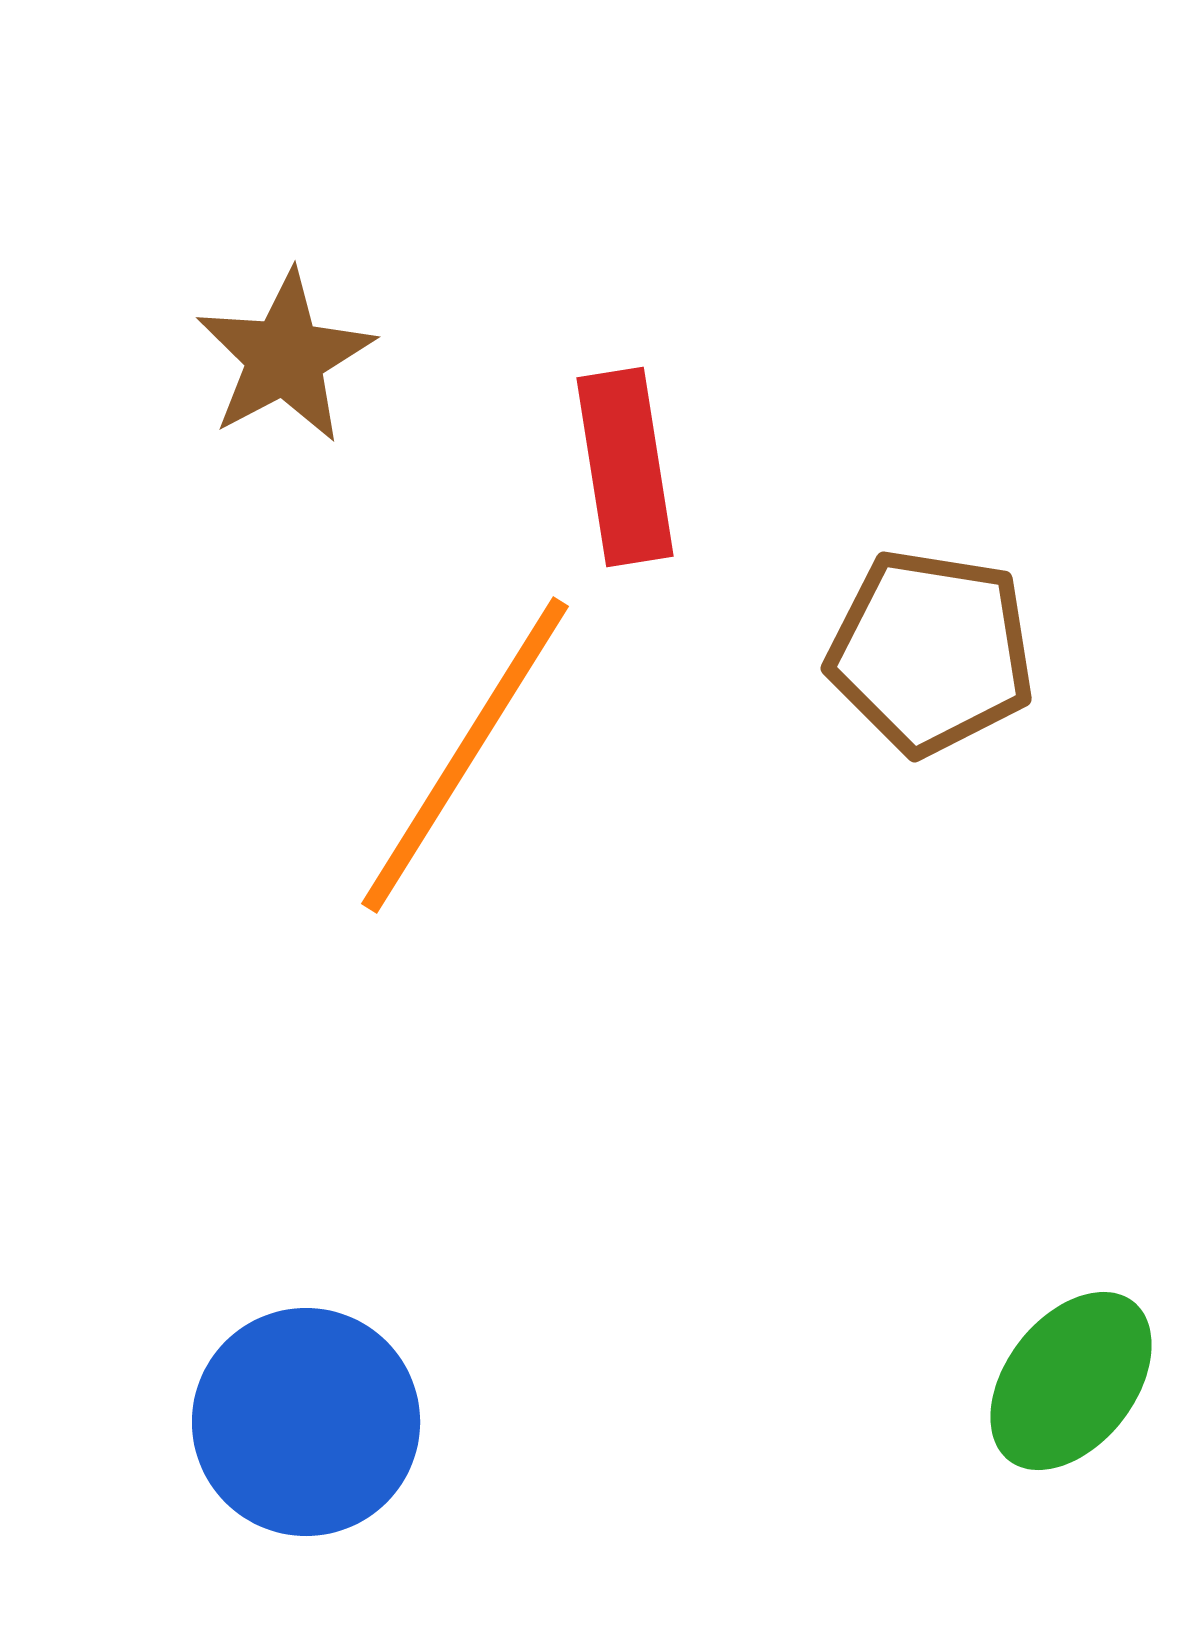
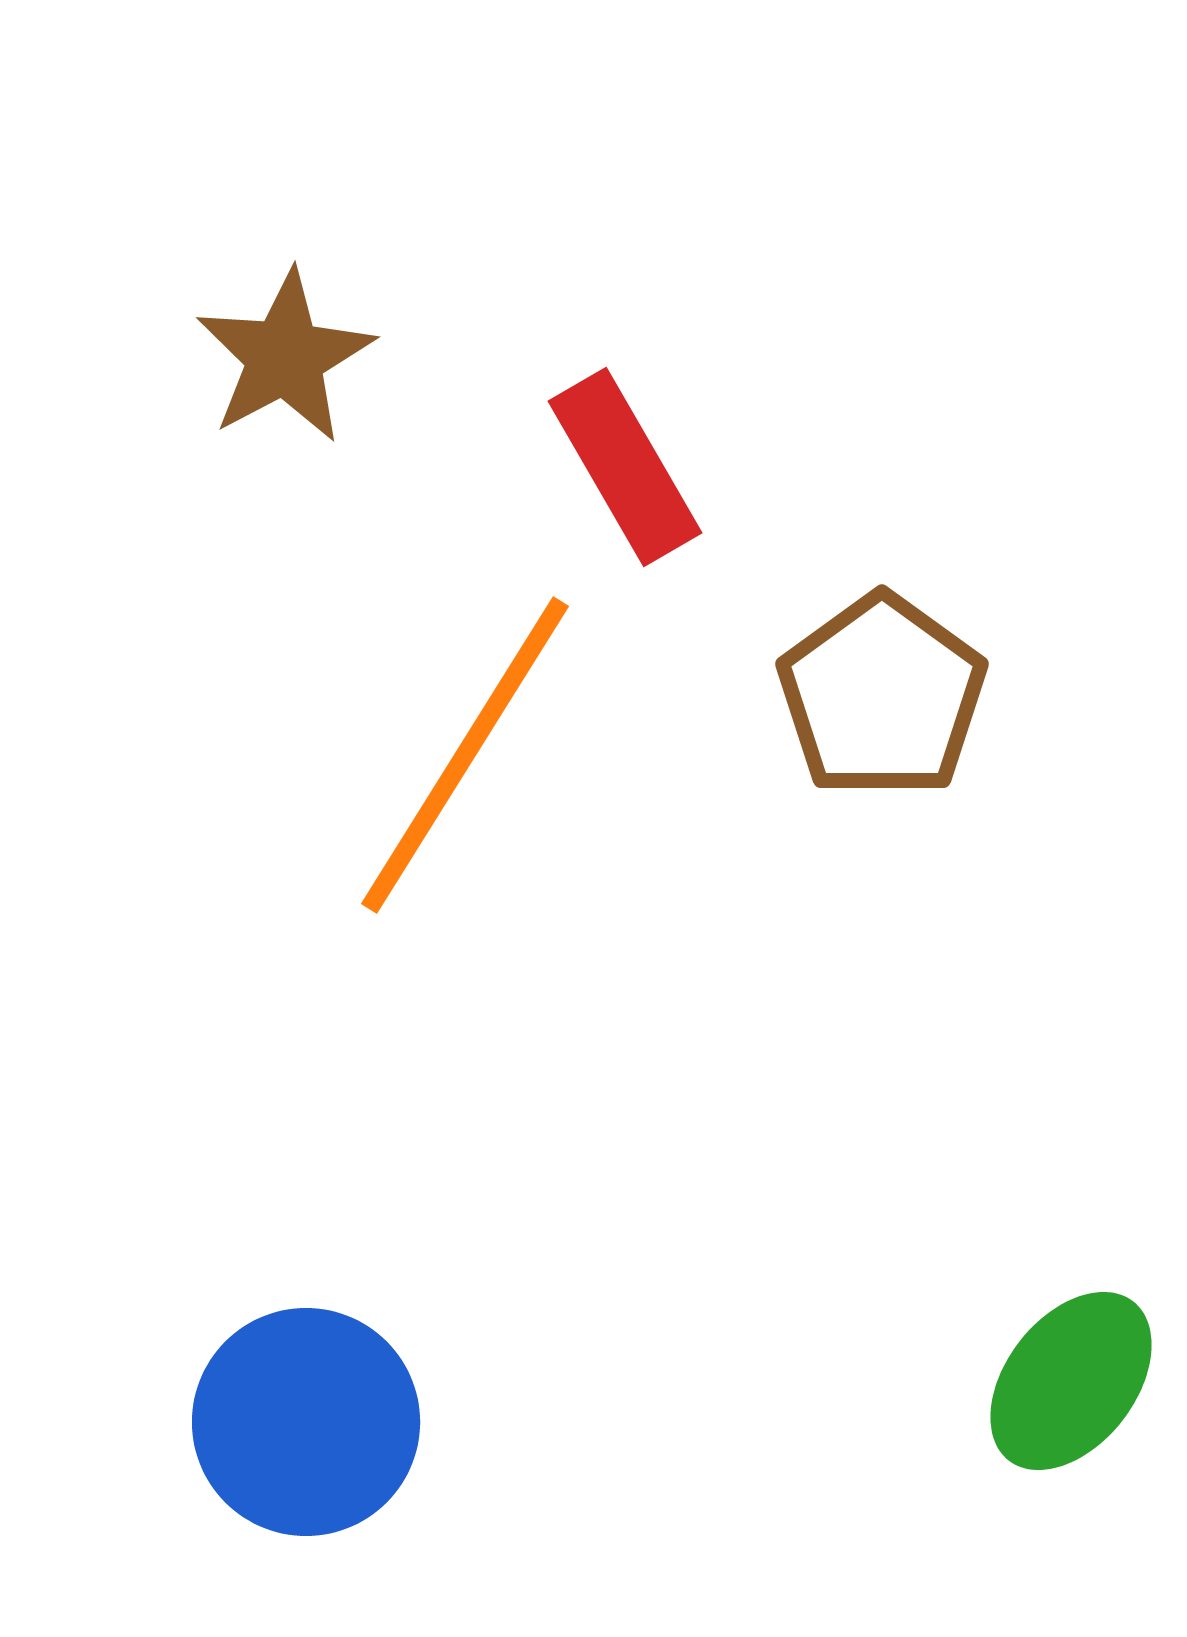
red rectangle: rotated 21 degrees counterclockwise
brown pentagon: moved 49 px left, 44 px down; rotated 27 degrees clockwise
